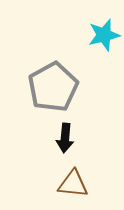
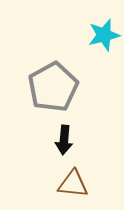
black arrow: moved 1 px left, 2 px down
